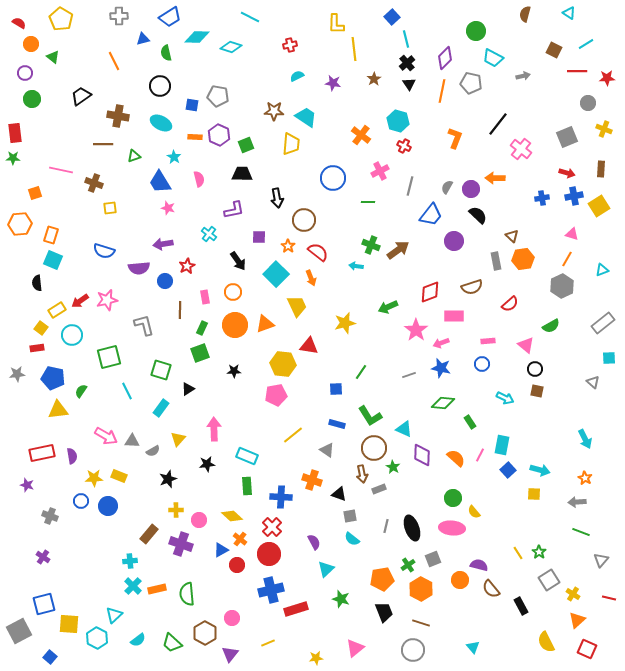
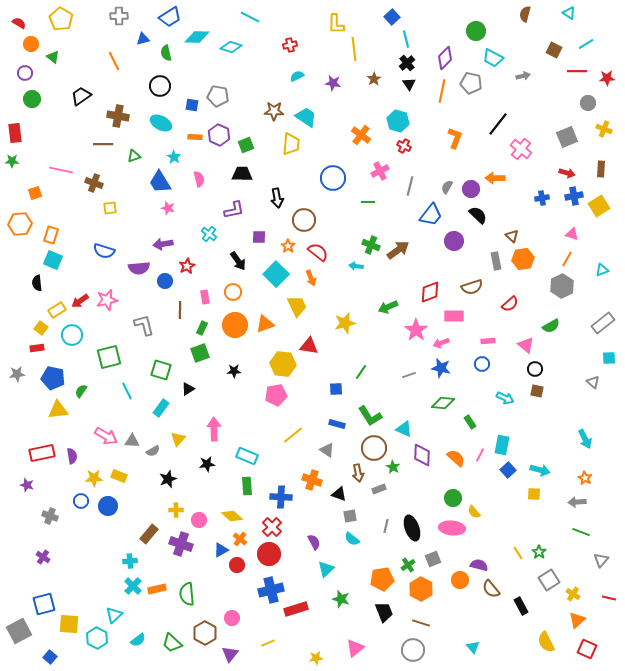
green star at (13, 158): moved 1 px left, 3 px down
brown arrow at (362, 474): moved 4 px left, 1 px up
